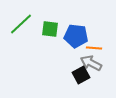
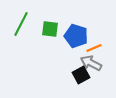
green line: rotated 20 degrees counterclockwise
blue pentagon: rotated 10 degrees clockwise
orange line: rotated 28 degrees counterclockwise
